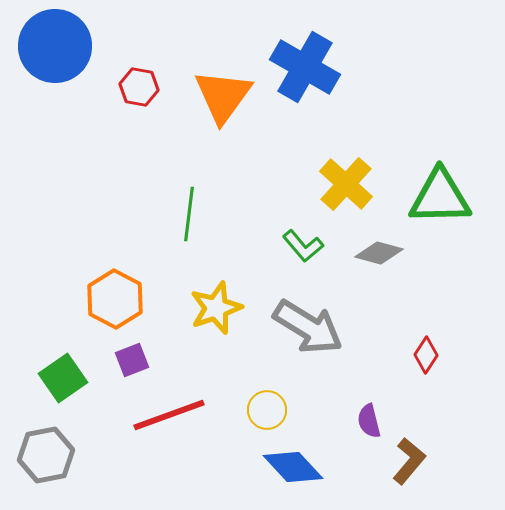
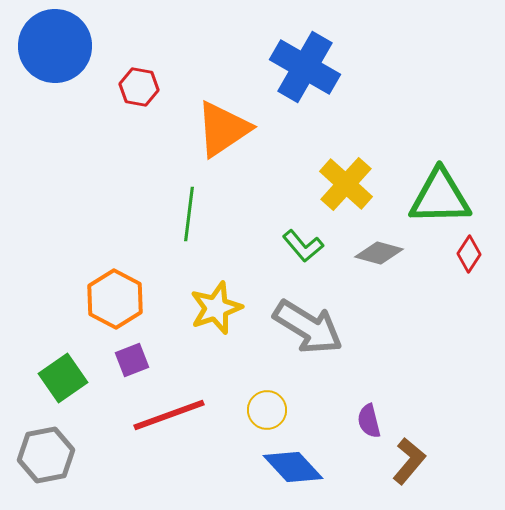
orange triangle: moved 33 px down; rotated 20 degrees clockwise
red diamond: moved 43 px right, 101 px up
